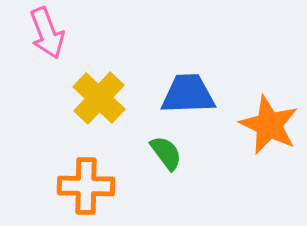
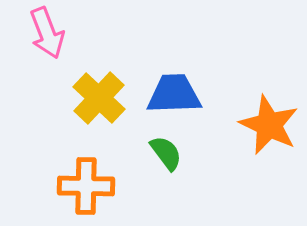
blue trapezoid: moved 14 px left
